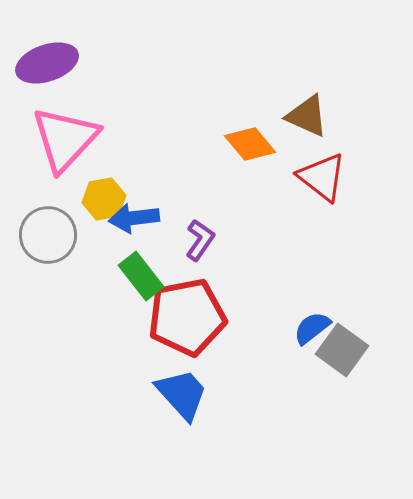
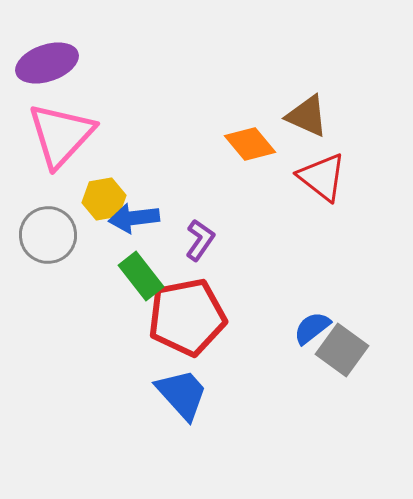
pink triangle: moved 4 px left, 4 px up
